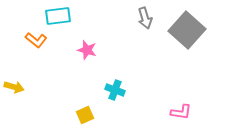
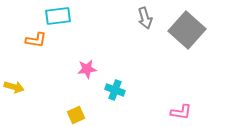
orange L-shape: rotated 30 degrees counterclockwise
pink star: moved 19 px down; rotated 24 degrees counterclockwise
yellow square: moved 9 px left
